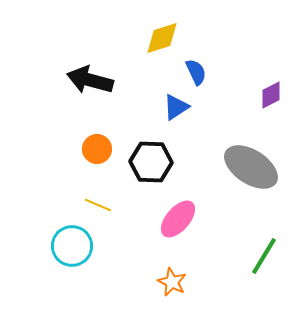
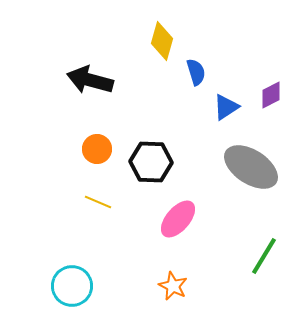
yellow diamond: moved 3 px down; rotated 57 degrees counterclockwise
blue semicircle: rotated 8 degrees clockwise
blue triangle: moved 50 px right
yellow line: moved 3 px up
cyan circle: moved 40 px down
orange star: moved 1 px right, 4 px down
